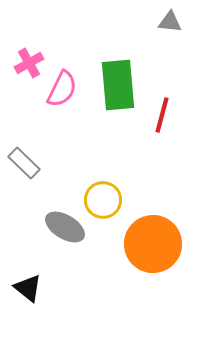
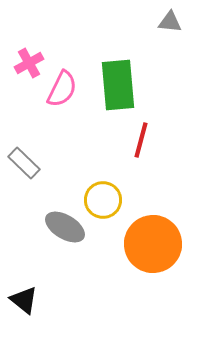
red line: moved 21 px left, 25 px down
black triangle: moved 4 px left, 12 px down
